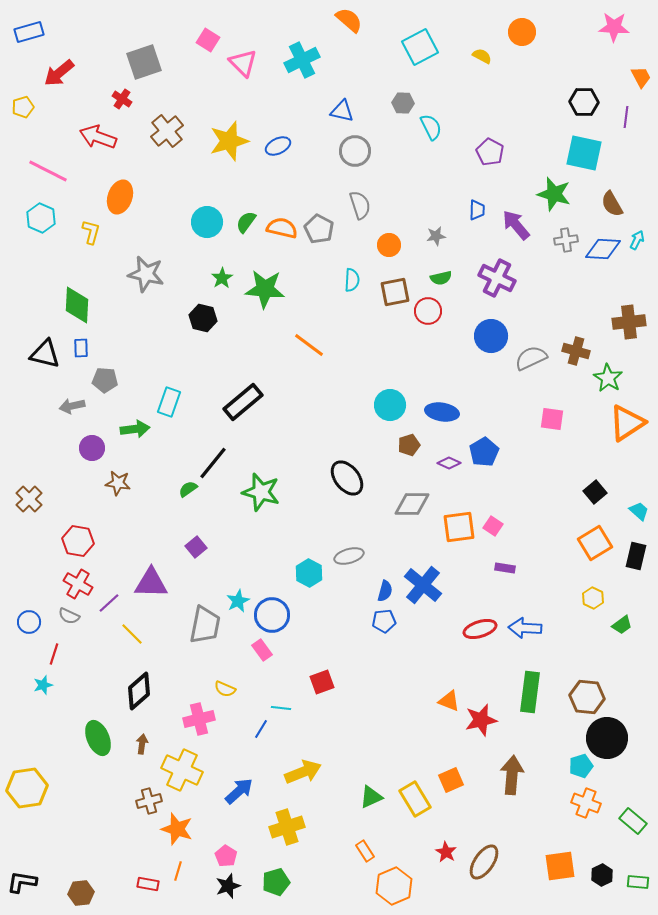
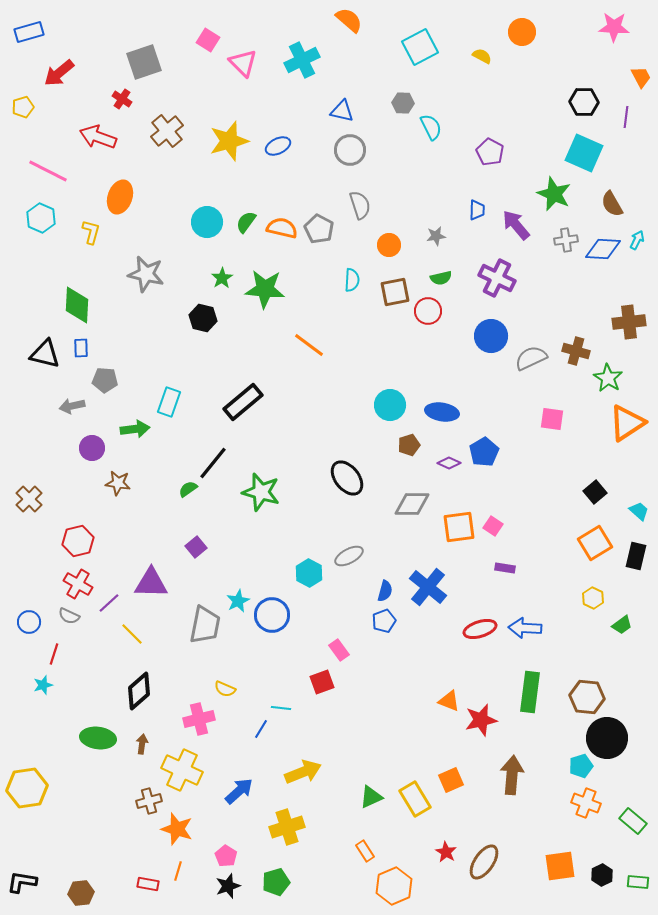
gray circle at (355, 151): moved 5 px left, 1 px up
cyan square at (584, 153): rotated 12 degrees clockwise
green star at (554, 194): rotated 8 degrees clockwise
red hexagon at (78, 541): rotated 24 degrees counterclockwise
gray ellipse at (349, 556): rotated 12 degrees counterclockwise
blue cross at (423, 585): moved 5 px right, 2 px down
blue pentagon at (384, 621): rotated 15 degrees counterclockwise
pink rectangle at (262, 650): moved 77 px right
green ellipse at (98, 738): rotated 60 degrees counterclockwise
